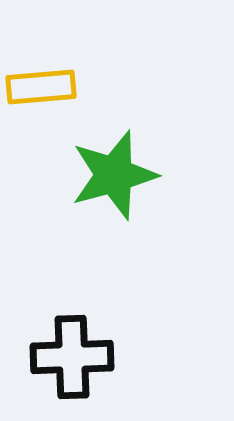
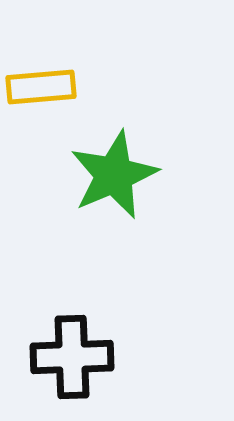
green star: rotated 8 degrees counterclockwise
